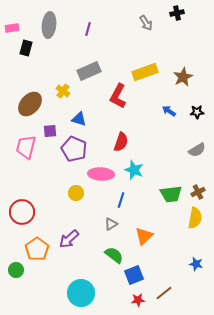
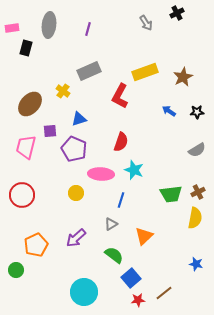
black cross: rotated 16 degrees counterclockwise
red L-shape: moved 2 px right
blue triangle: rotated 35 degrees counterclockwise
red circle: moved 17 px up
purple arrow: moved 7 px right, 1 px up
orange pentagon: moved 1 px left, 4 px up; rotated 10 degrees clockwise
blue square: moved 3 px left, 3 px down; rotated 18 degrees counterclockwise
cyan circle: moved 3 px right, 1 px up
